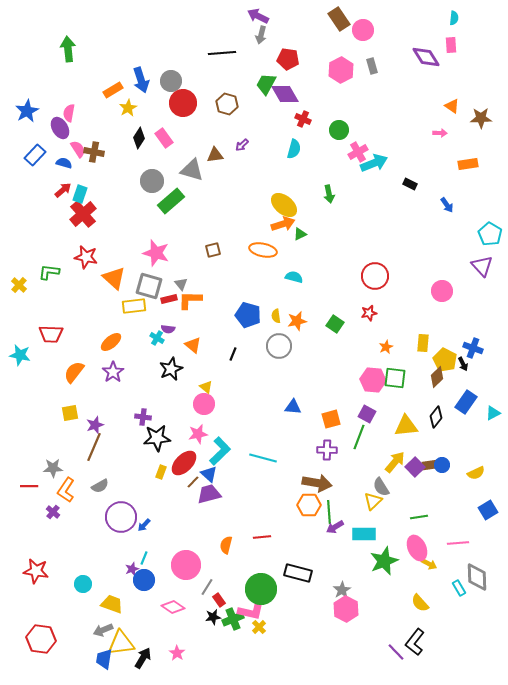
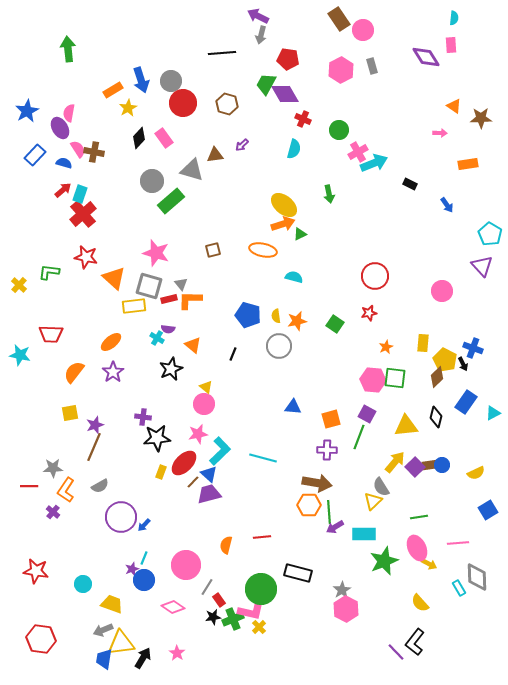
orange triangle at (452, 106): moved 2 px right
black diamond at (139, 138): rotated 10 degrees clockwise
black diamond at (436, 417): rotated 25 degrees counterclockwise
